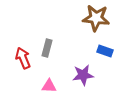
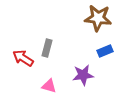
brown star: moved 2 px right
blue rectangle: rotated 42 degrees counterclockwise
red arrow: rotated 35 degrees counterclockwise
pink triangle: rotated 14 degrees clockwise
